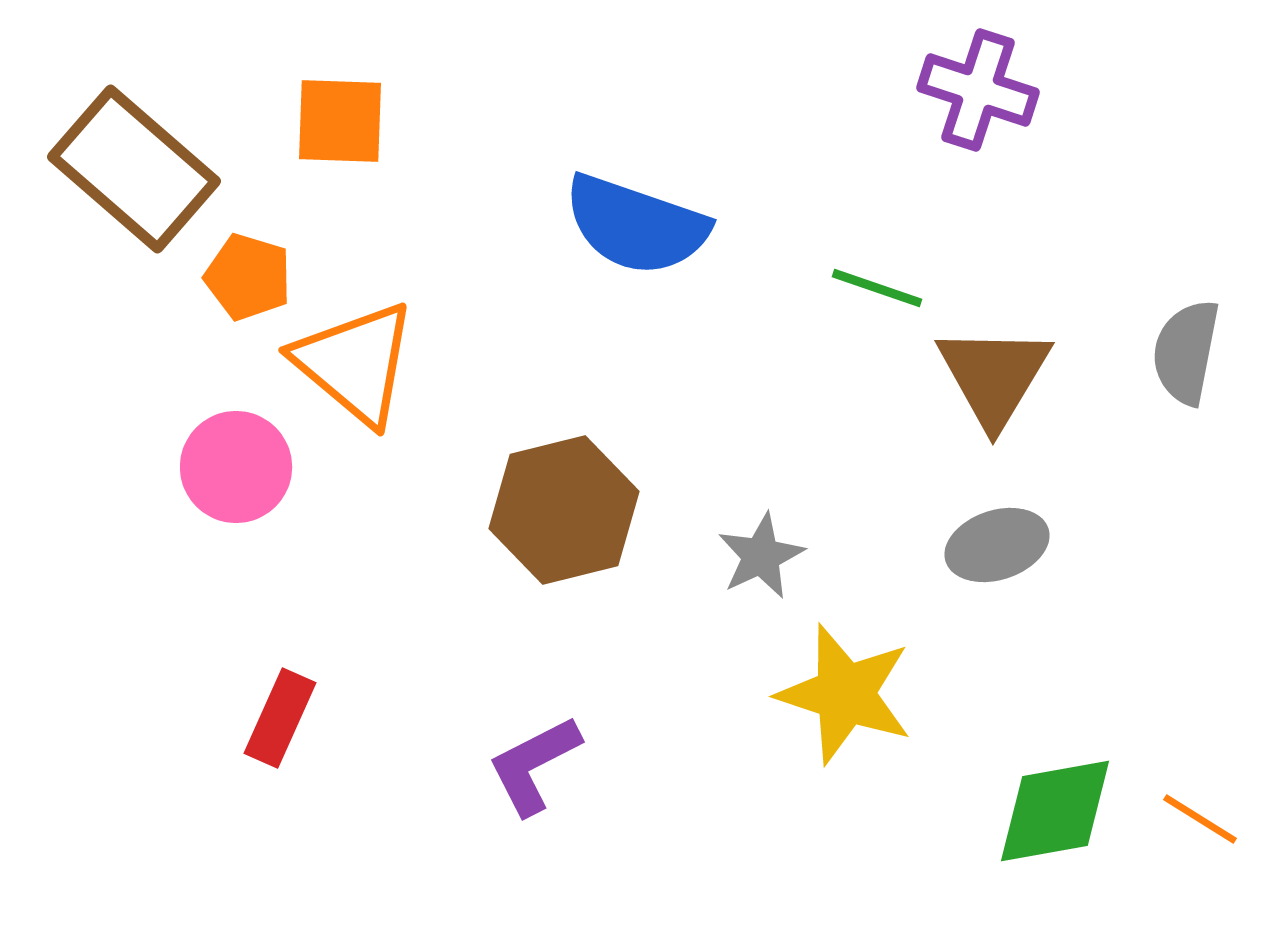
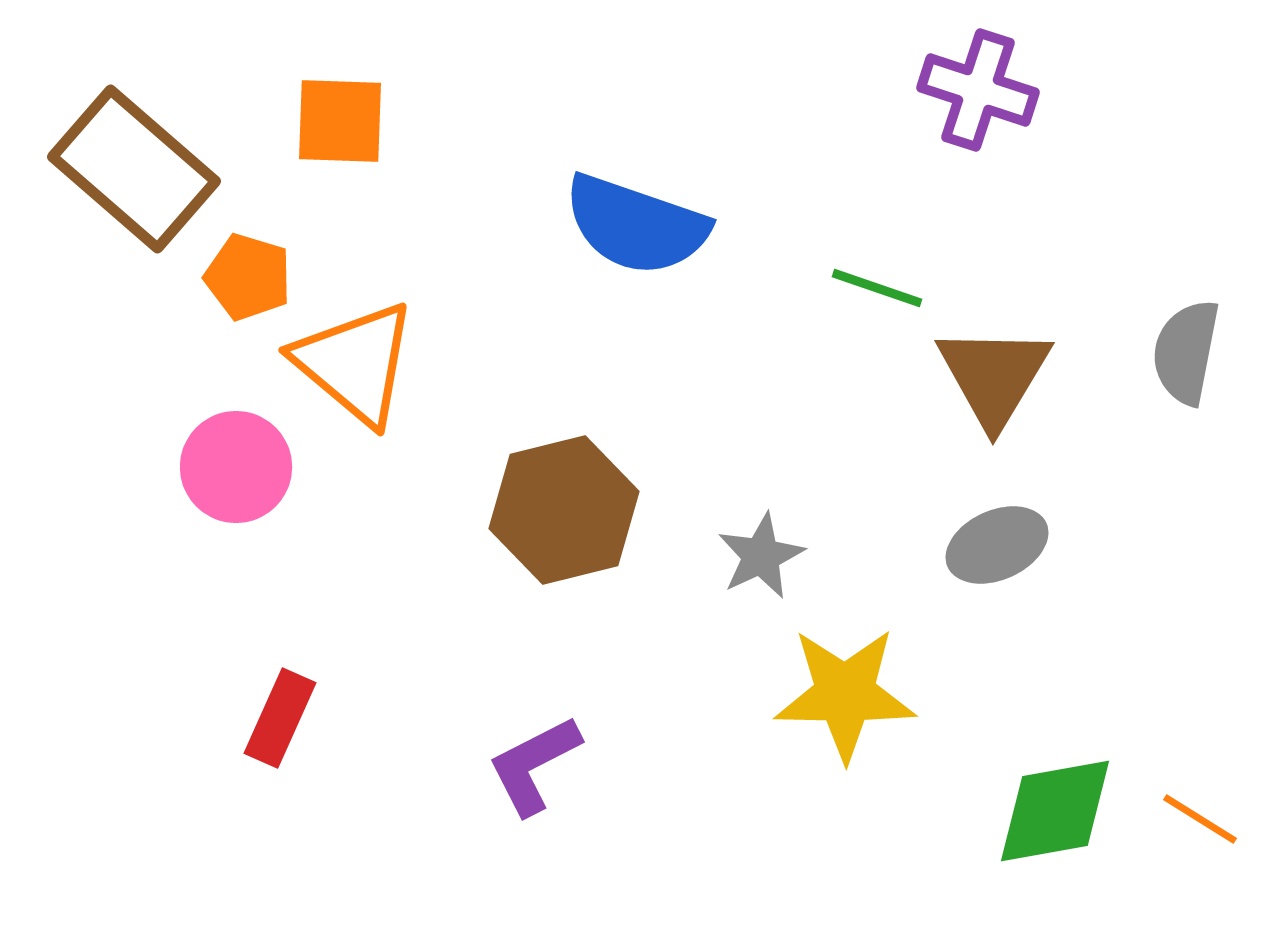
gray ellipse: rotated 6 degrees counterclockwise
yellow star: rotated 17 degrees counterclockwise
